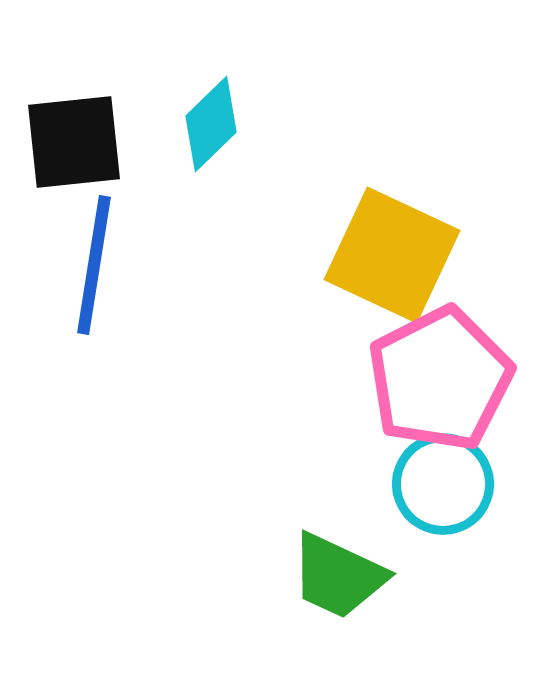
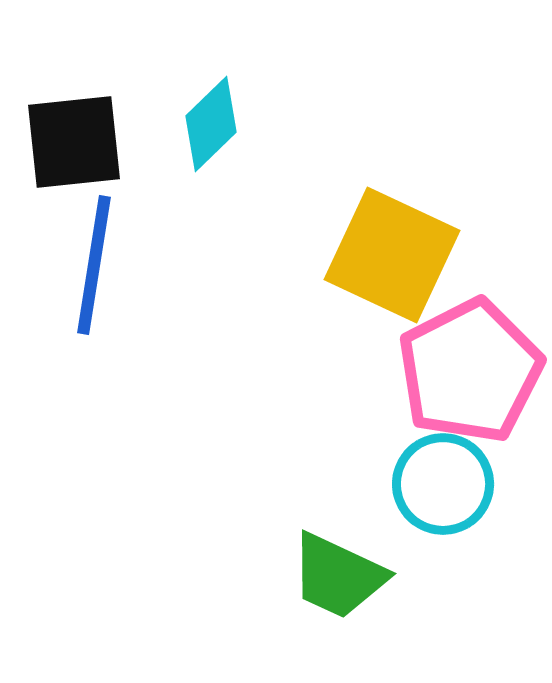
pink pentagon: moved 30 px right, 8 px up
